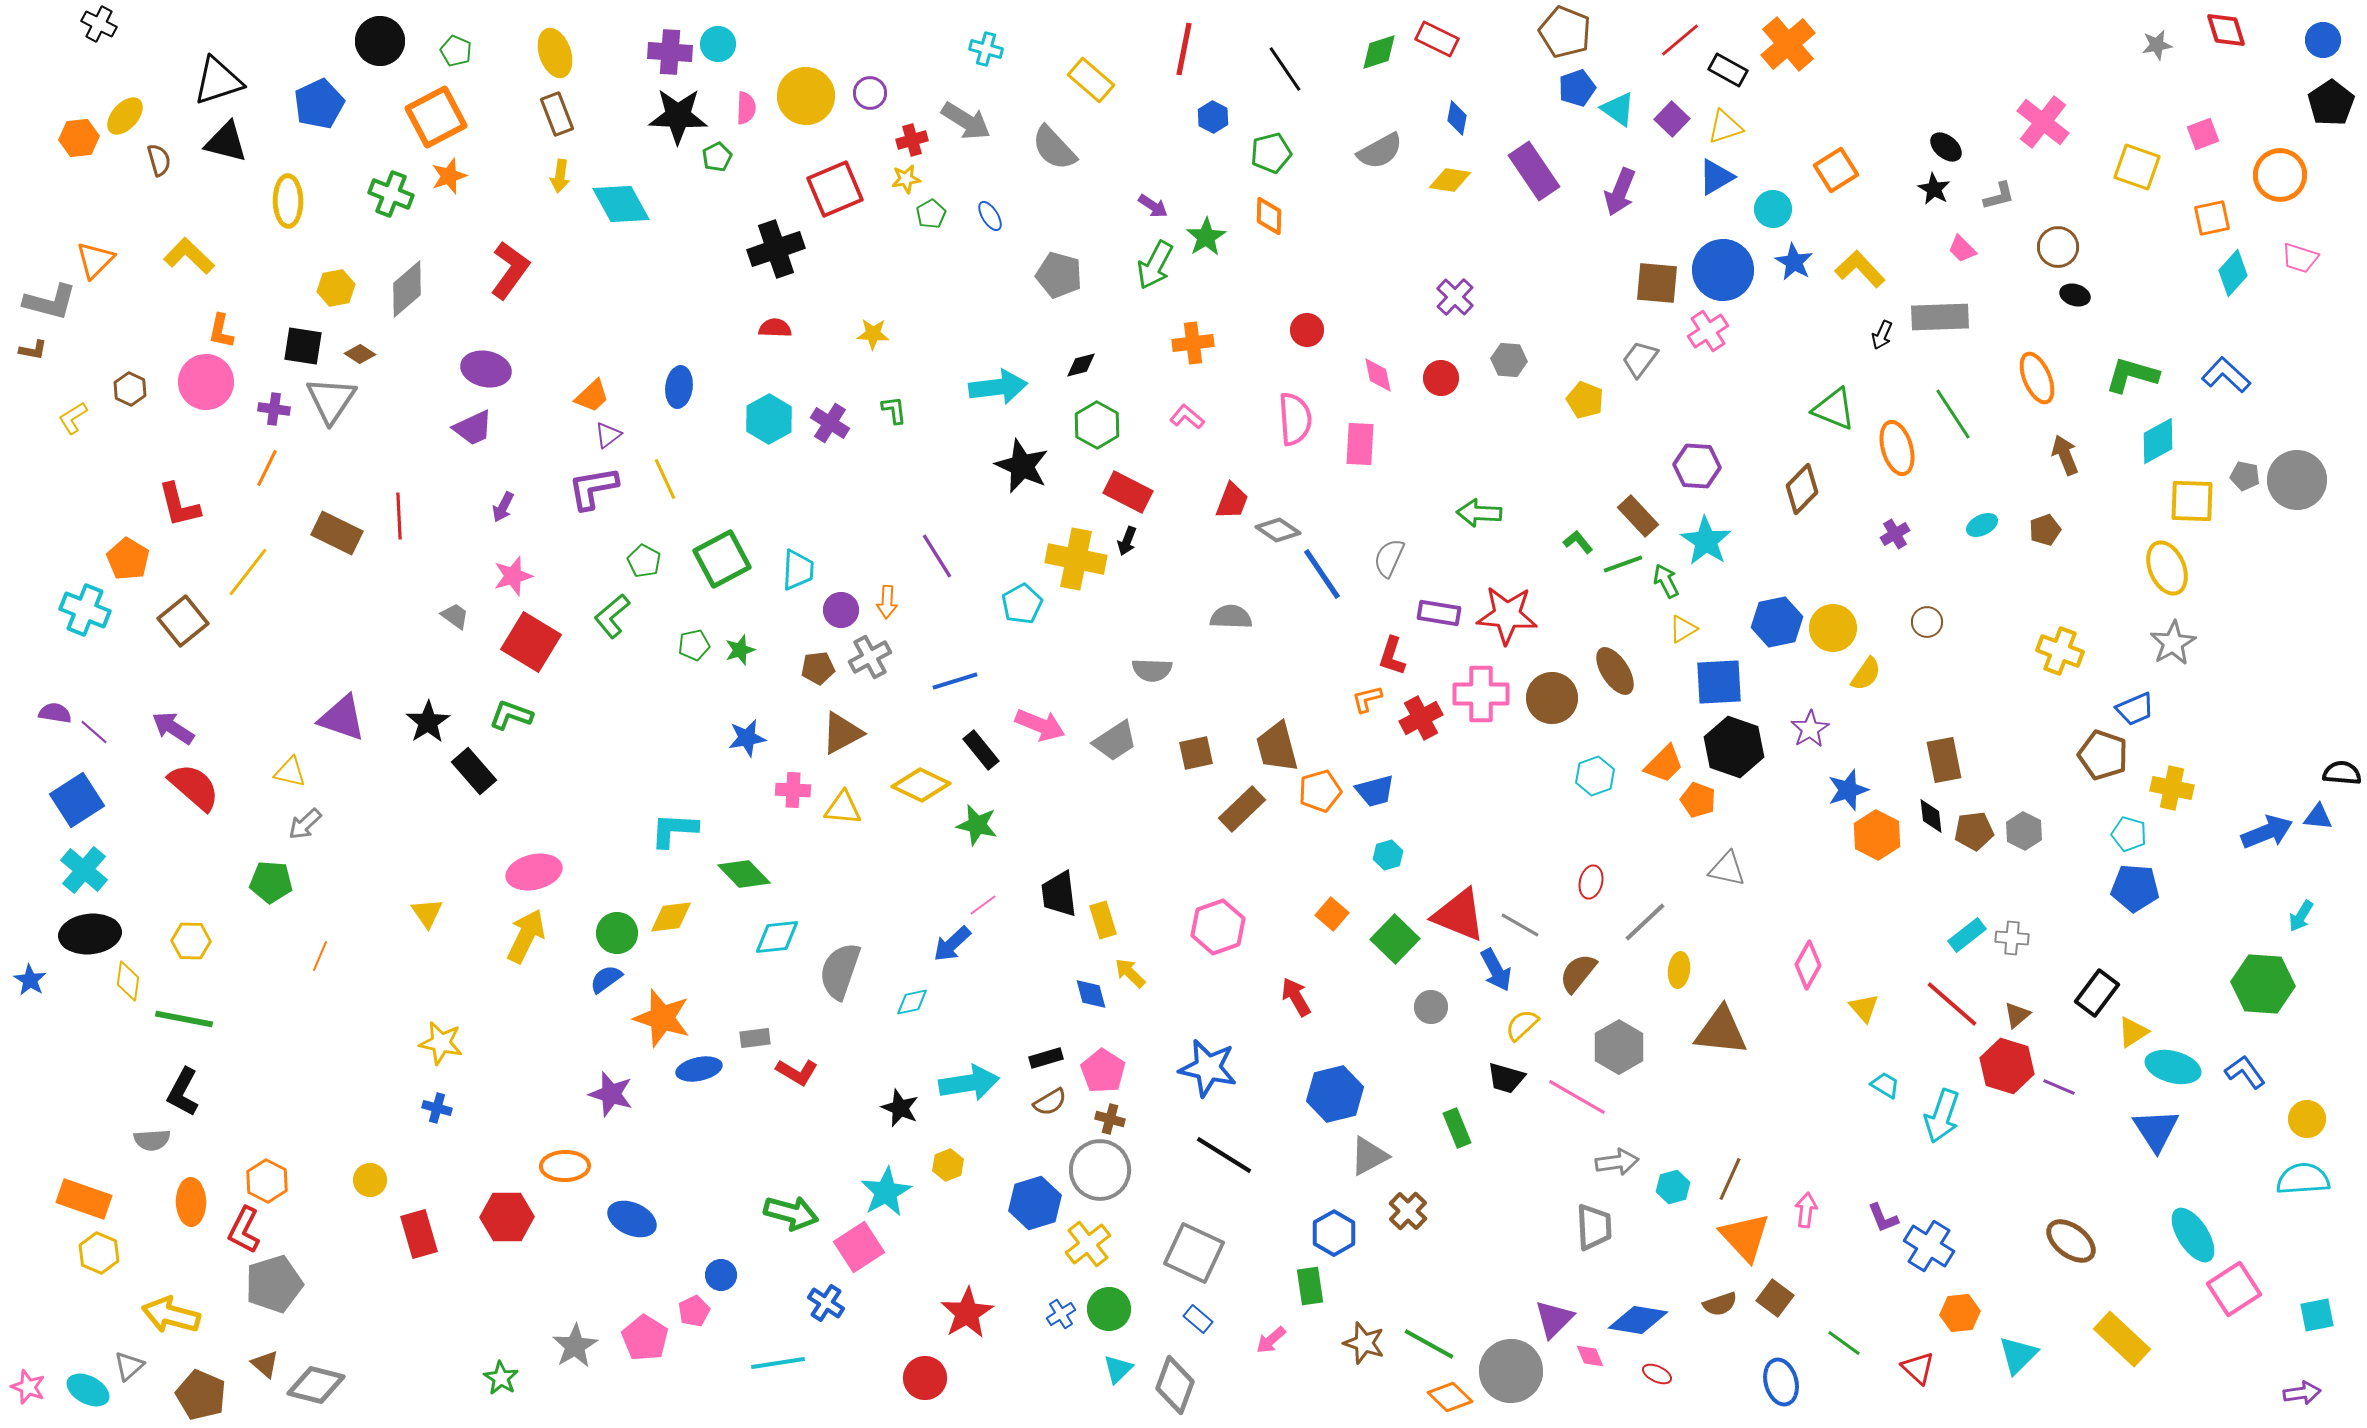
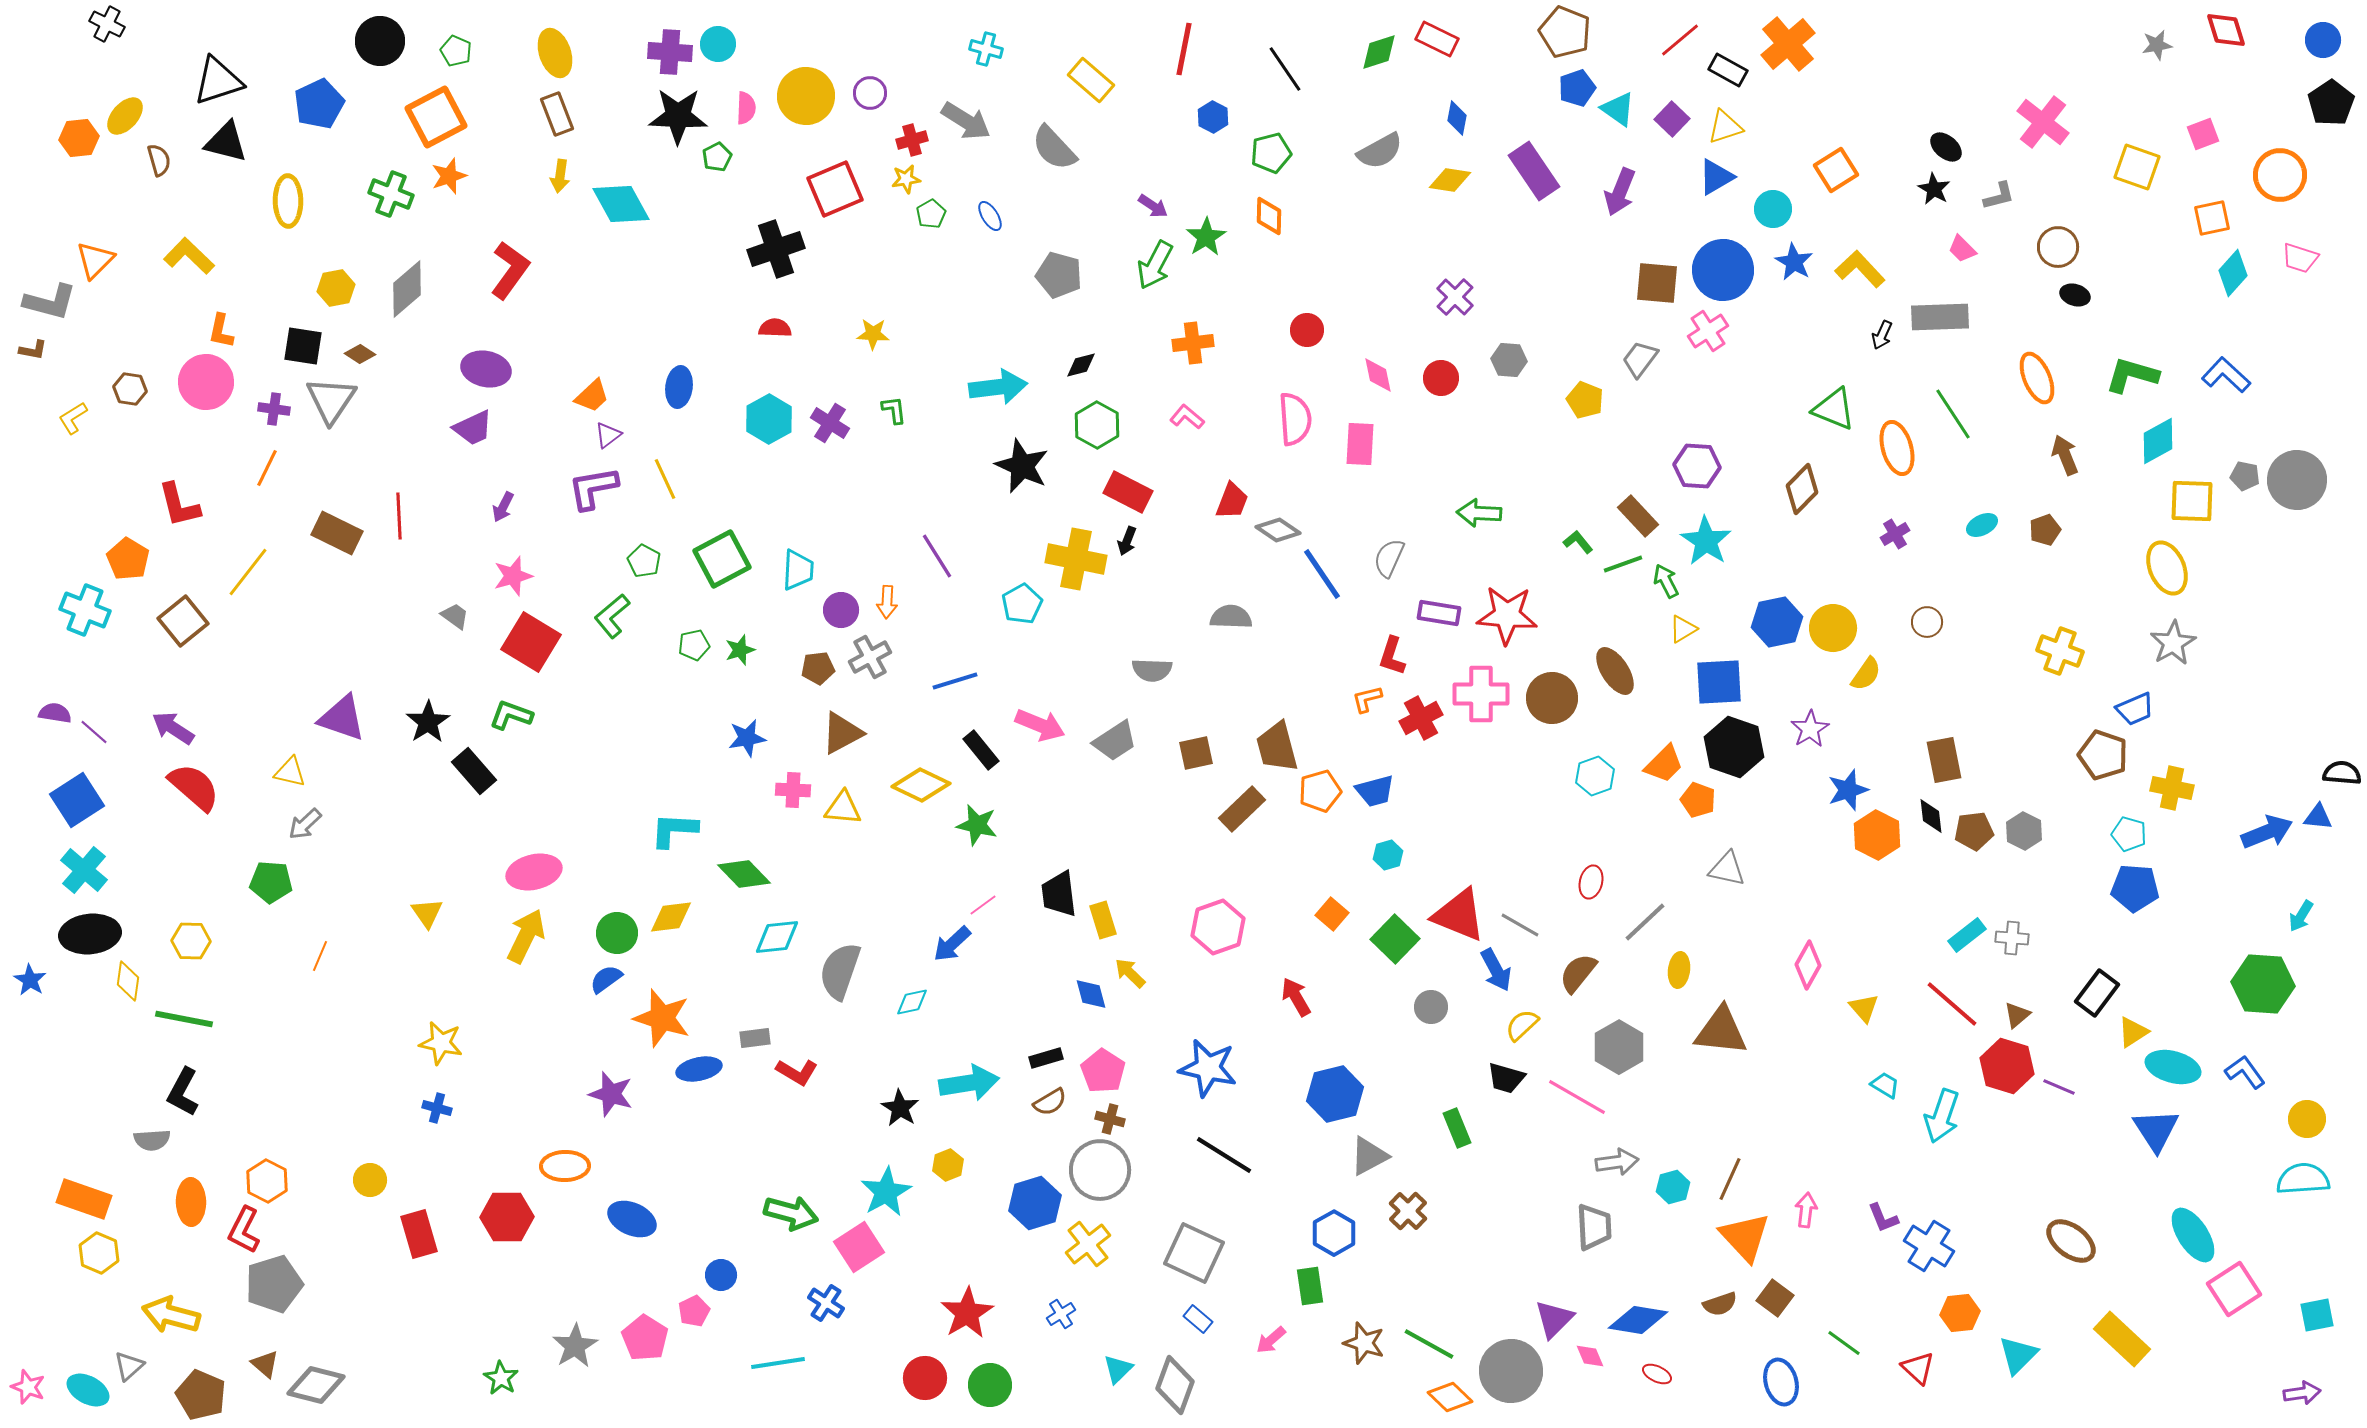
black cross at (99, 24): moved 8 px right
brown hexagon at (130, 389): rotated 16 degrees counterclockwise
black star at (900, 1108): rotated 9 degrees clockwise
green circle at (1109, 1309): moved 119 px left, 76 px down
